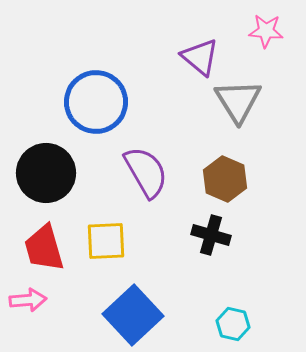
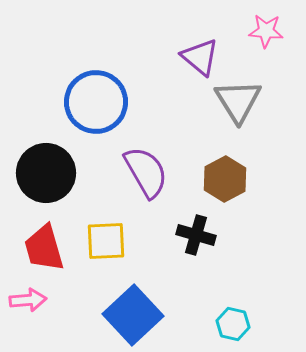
brown hexagon: rotated 9 degrees clockwise
black cross: moved 15 px left
